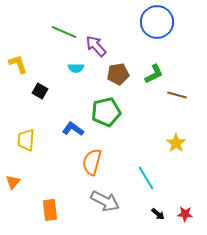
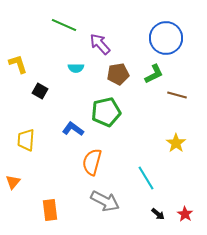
blue circle: moved 9 px right, 16 px down
green line: moved 7 px up
purple arrow: moved 4 px right, 2 px up
red star: rotated 28 degrees clockwise
